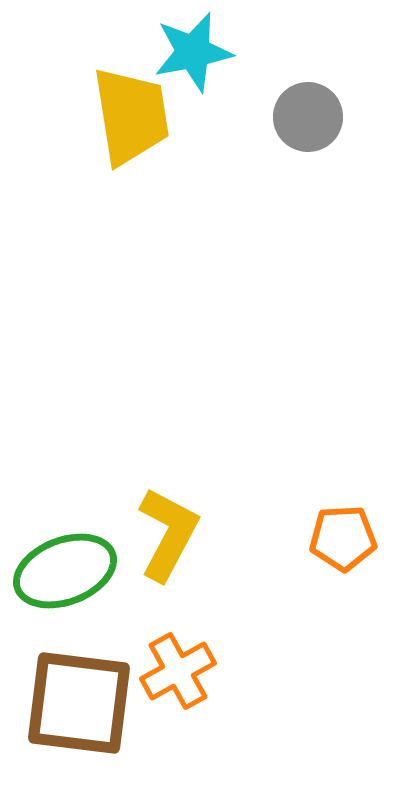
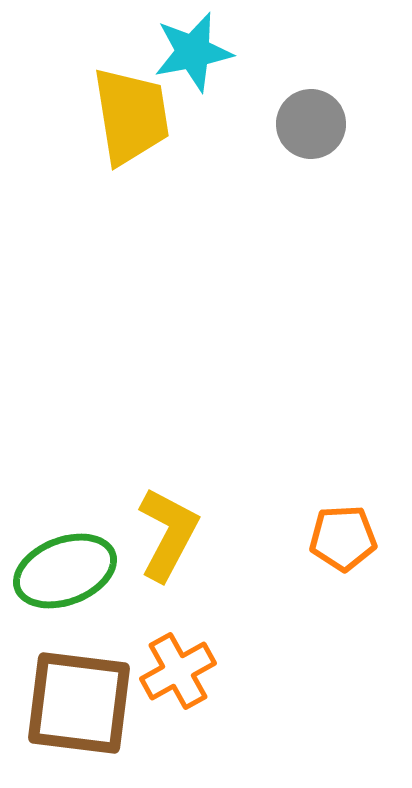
gray circle: moved 3 px right, 7 px down
